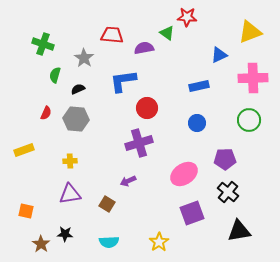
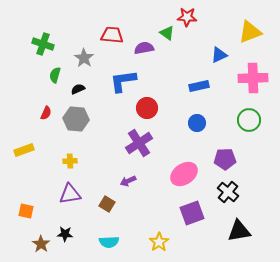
purple cross: rotated 16 degrees counterclockwise
